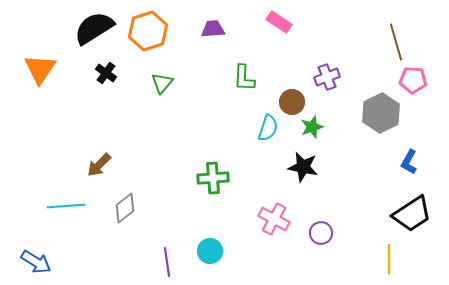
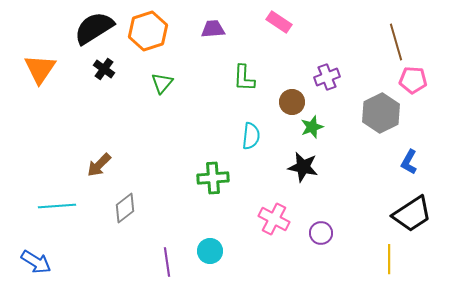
black cross: moved 2 px left, 4 px up
cyan semicircle: moved 17 px left, 8 px down; rotated 12 degrees counterclockwise
cyan line: moved 9 px left
